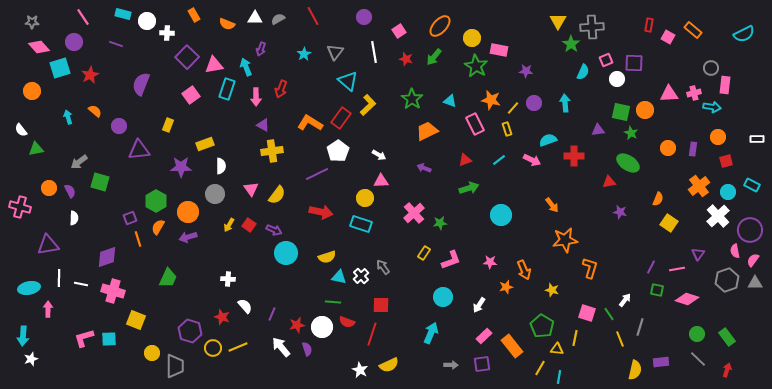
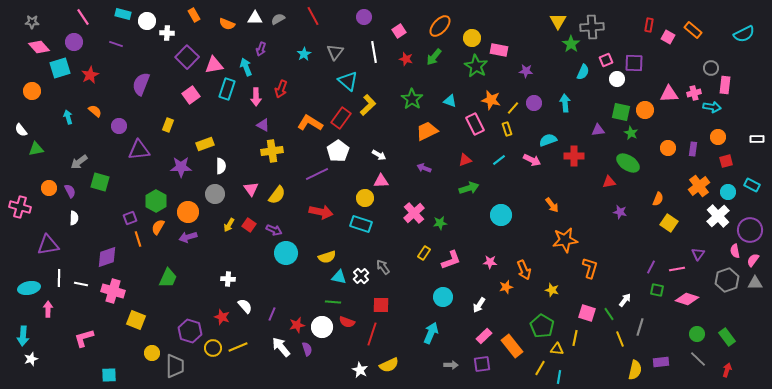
cyan square at (109, 339): moved 36 px down
